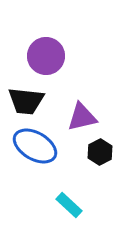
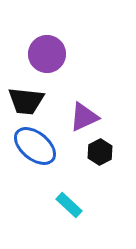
purple circle: moved 1 px right, 2 px up
purple triangle: moved 2 px right; rotated 12 degrees counterclockwise
blue ellipse: rotated 9 degrees clockwise
